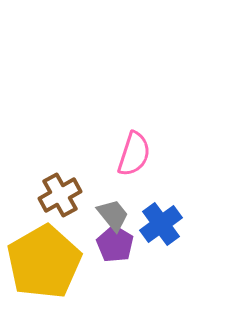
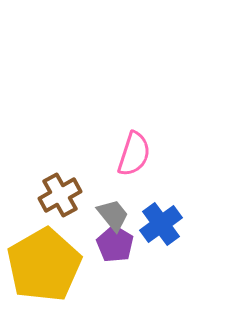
yellow pentagon: moved 3 px down
